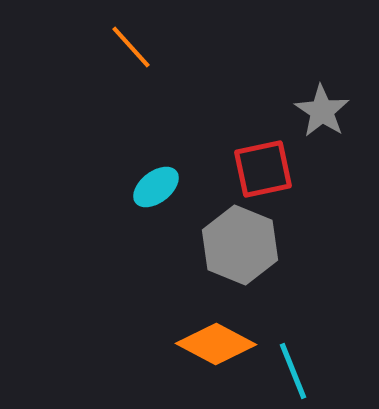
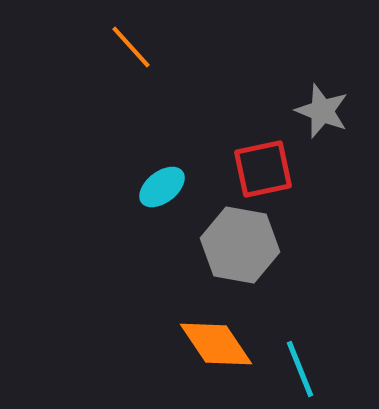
gray star: rotated 12 degrees counterclockwise
cyan ellipse: moved 6 px right
gray hexagon: rotated 12 degrees counterclockwise
orange diamond: rotated 28 degrees clockwise
cyan line: moved 7 px right, 2 px up
